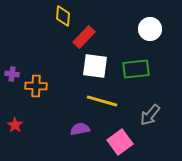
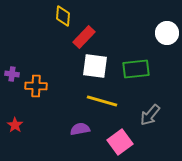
white circle: moved 17 px right, 4 px down
